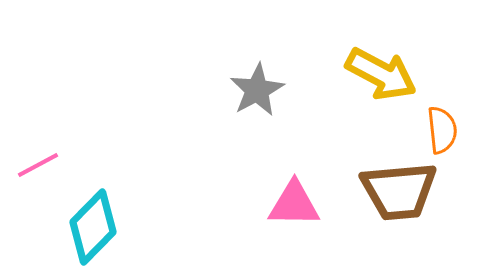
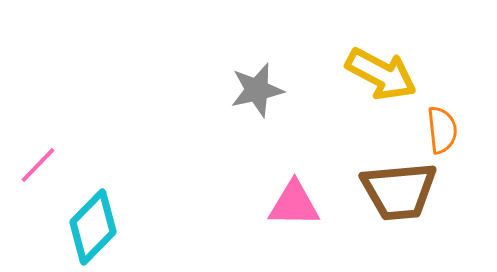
gray star: rotated 16 degrees clockwise
pink line: rotated 18 degrees counterclockwise
